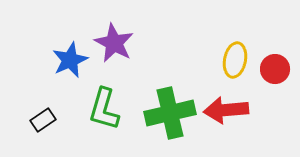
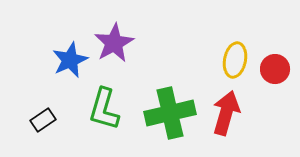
purple star: rotated 15 degrees clockwise
red arrow: moved 3 px down; rotated 111 degrees clockwise
